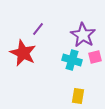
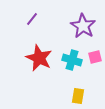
purple line: moved 6 px left, 10 px up
purple star: moved 9 px up
red star: moved 16 px right, 5 px down
